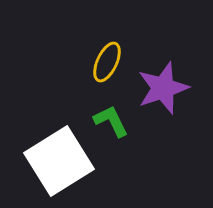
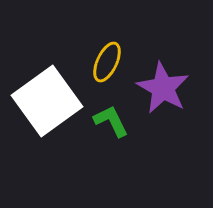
purple star: rotated 24 degrees counterclockwise
white square: moved 12 px left, 60 px up; rotated 4 degrees counterclockwise
